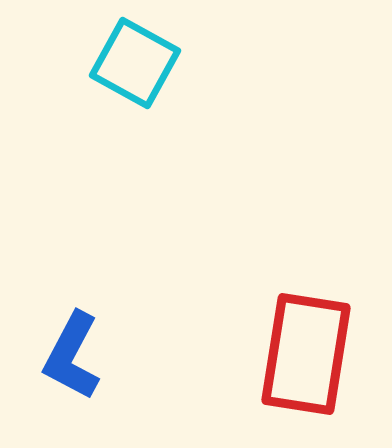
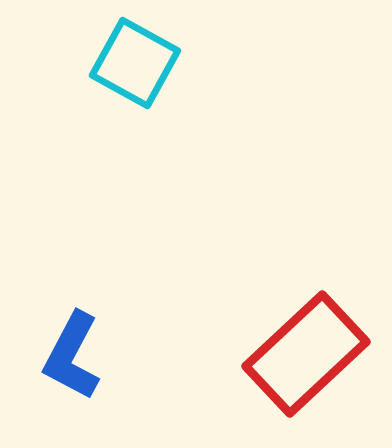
red rectangle: rotated 38 degrees clockwise
